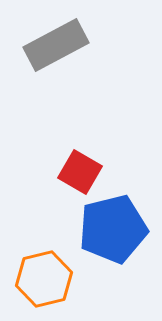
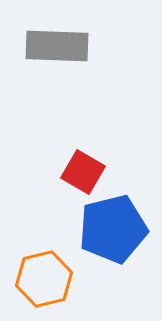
gray rectangle: moved 1 px right, 1 px down; rotated 30 degrees clockwise
red square: moved 3 px right
